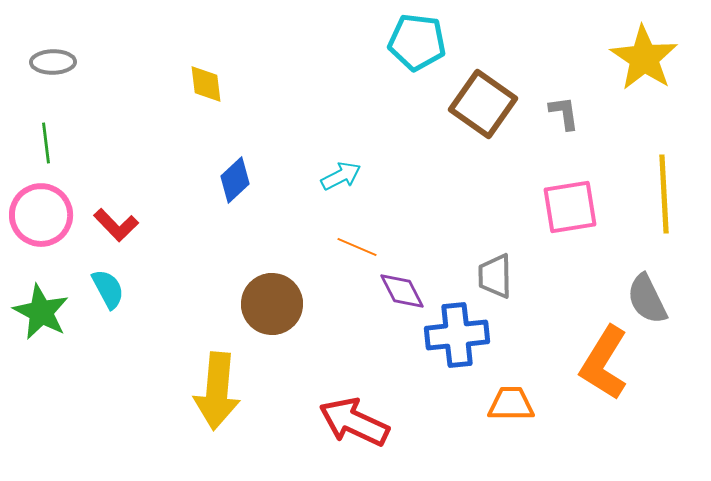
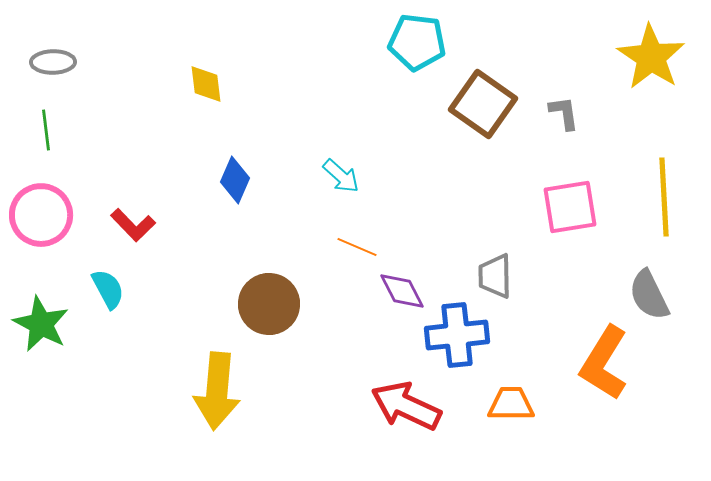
yellow star: moved 7 px right, 1 px up
green line: moved 13 px up
cyan arrow: rotated 69 degrees clockwise
blue diamond: rotated 24 degrees counterclockwise
yellow line: moved 3 px down
red L-shape: moved 17 px right
gray semicircle: moved 2 px right, 4 px up
brown circle: moved 3 px left
green star: moved 12 px down
red arrow: moved 52 px right, 16 px up
